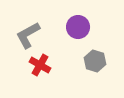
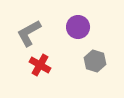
gray L-shape: moved 1 px right, 2 px up
